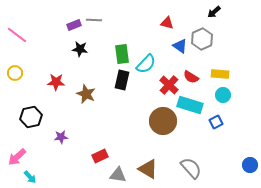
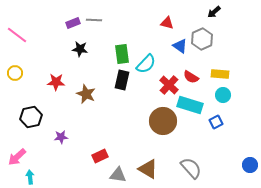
purple rectangle: moved 1 px left, 2 px up
cyan arrow: rotated 144 degrees counterclockwise
